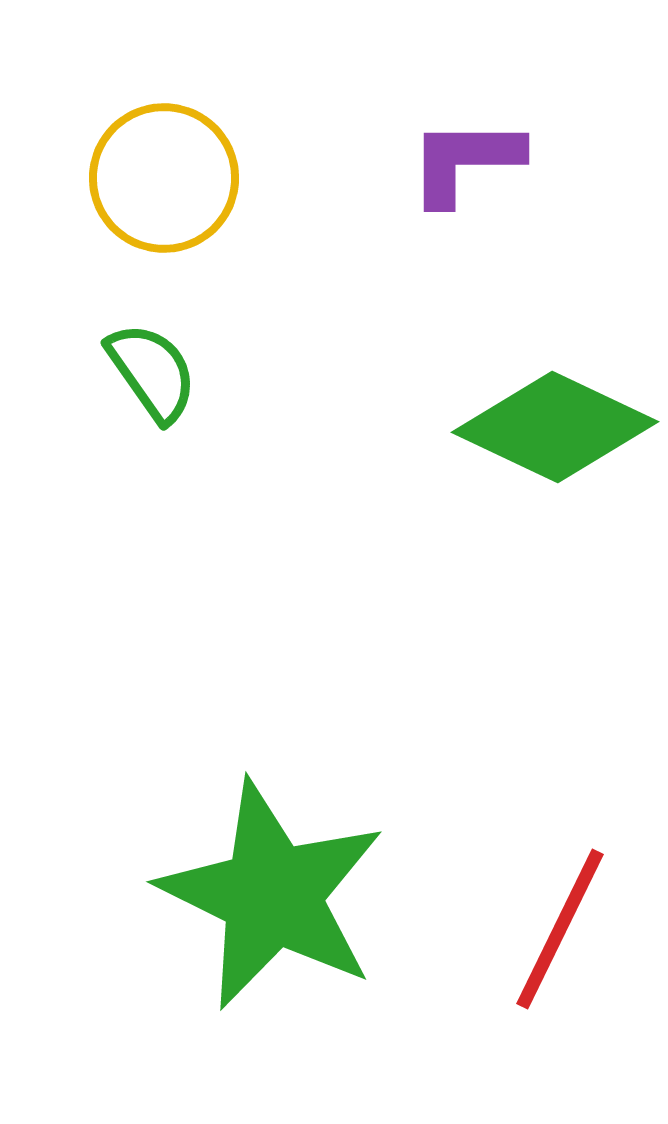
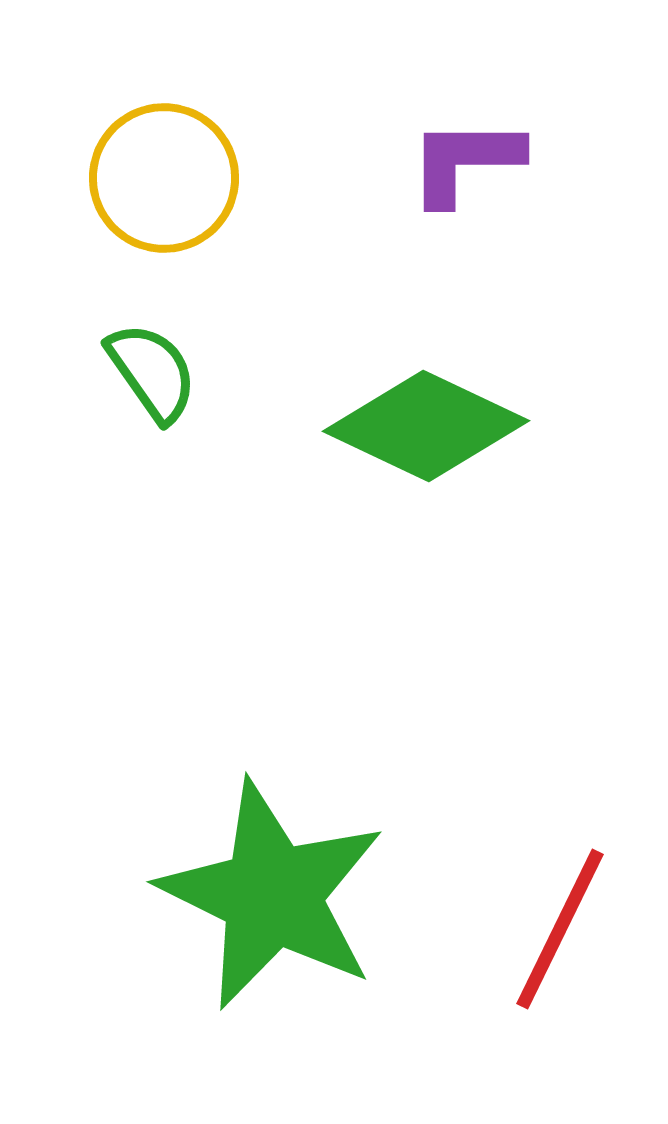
green diamond: moved 129 px left, 1 px up
